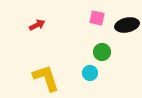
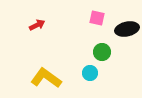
black ellipse: moved 4 px down
yellow L-shape: rotated 36 degrees counterclockwise
